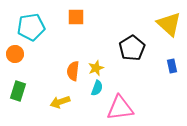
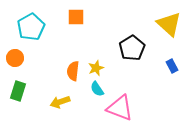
cyan pentagon: rotated 20 degrees counterclockwise
orange circle: moved 4 px down
blue rectangle: rotated 16 degrees counterclockwise
cyan semicircle: moved 1 px down; rotated 126 degrees clockwise
pink triangle: rotated 28 degrees clockwise
